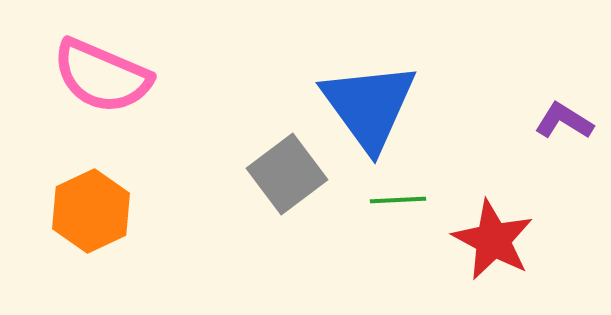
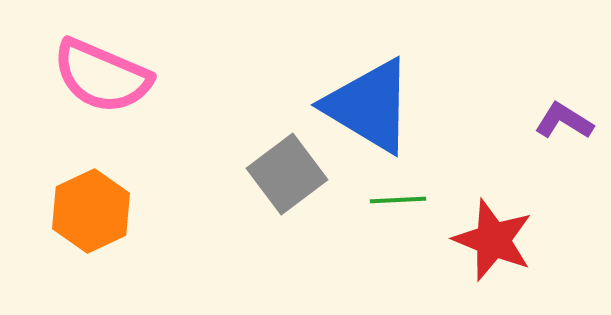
blue triangle: rotated 23 degrees counterclockwise
red star: rotated 6 degrees counterclockwise
